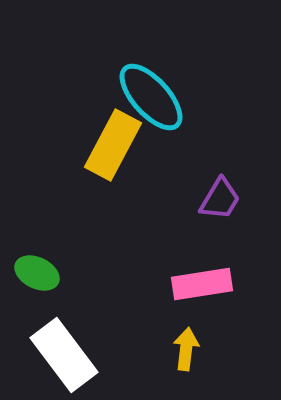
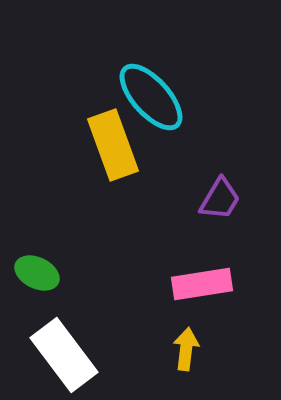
yellow rectangle: rotated 48 degrees counterclockwise
